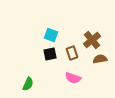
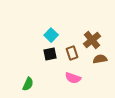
cyan square: rotated 24 degrees clockwise
